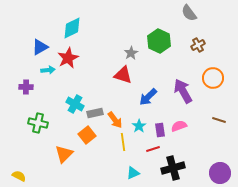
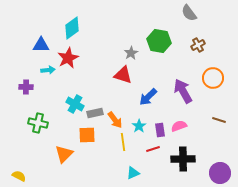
cyan diamond: rotated 10 degrees counterclockwise
green hexagon: rotated 15 degrees counterclockwise
blue triangle: moved 1 px right, 2 px up; rotated 30 degrees clockwise
orange square: rotated 36 degrees clockwise
black cross: moved 10 px right, 9 px up; rotated 15 degrees clockwise
